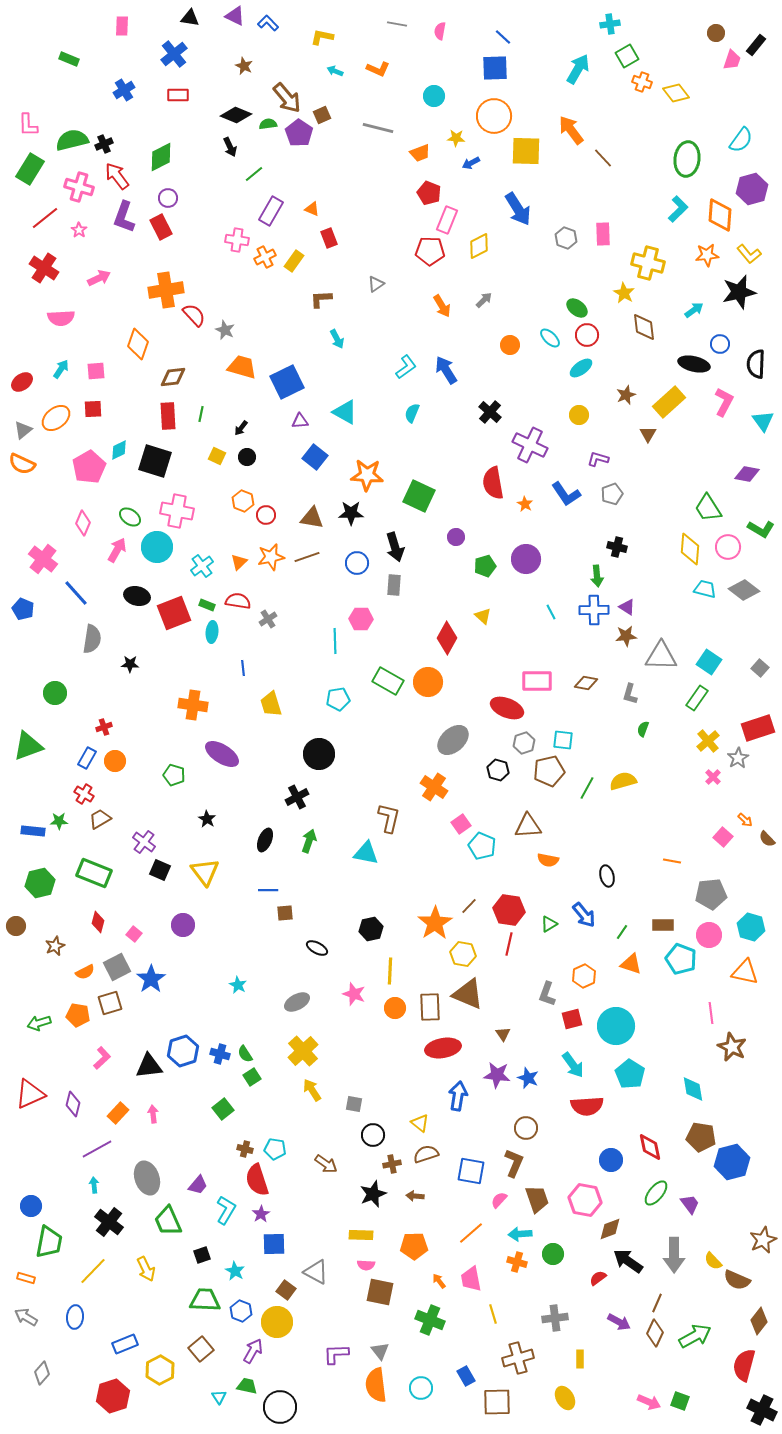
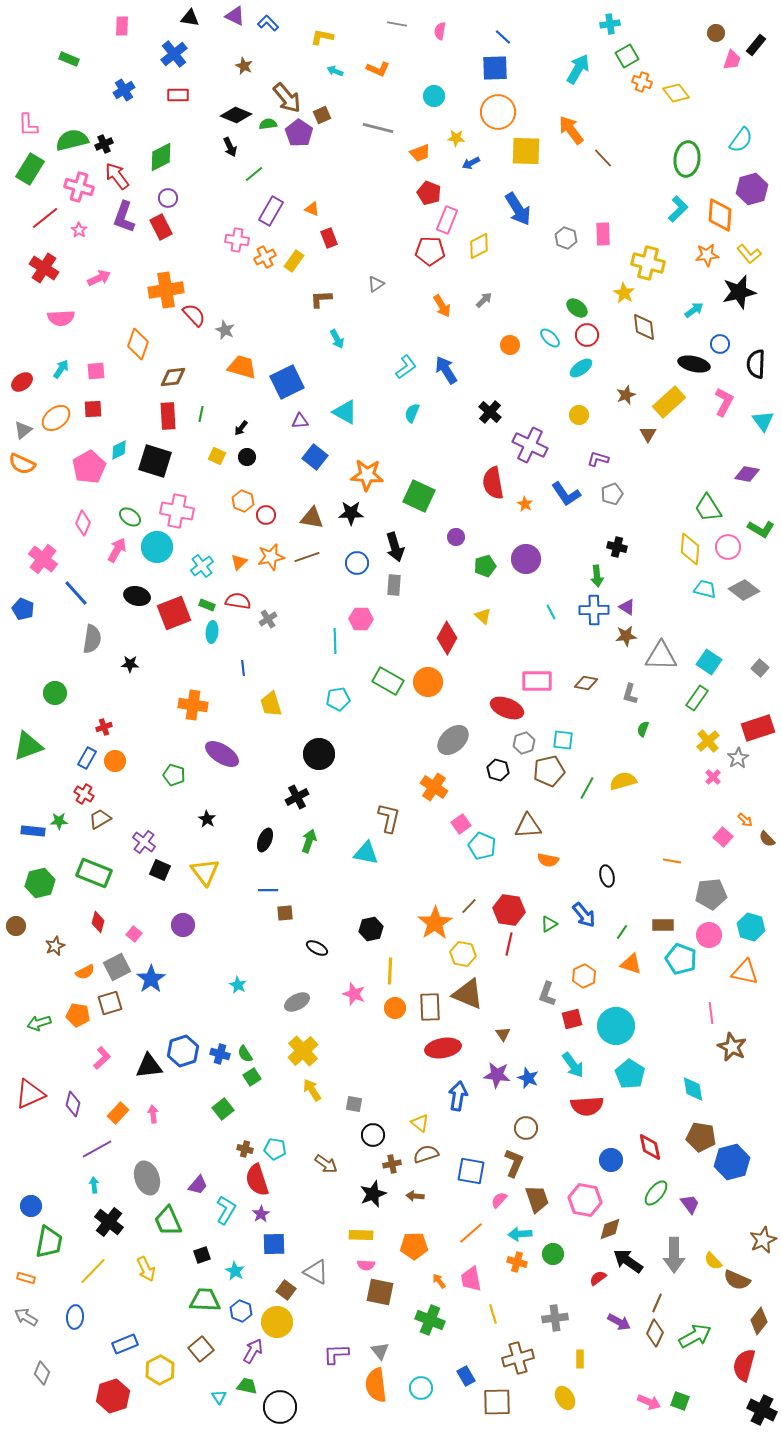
orange circle at (494, 116): moved 4 px right, 4 px up
gray diamond at (42, 1373): rotated 20 degrees counterclockwise
